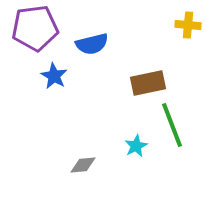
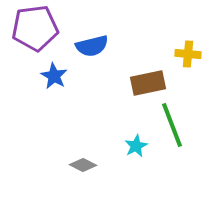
yellow cross: moved 29 px down
blue semicircle: moved 2 px down
gray diamond: rotated 32 degrees clockwise
